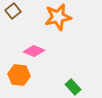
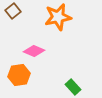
orange hexagon: rotated 15 degrees counterclockwise
